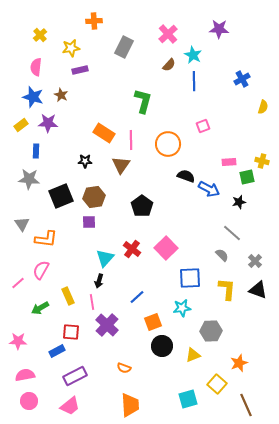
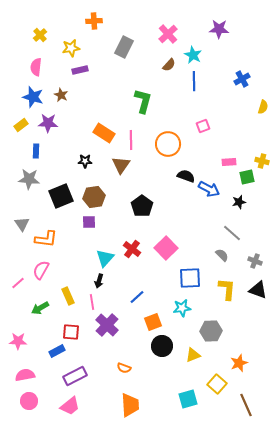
gray cross at (255, 261): rotated 24 degrees counterclockwise
